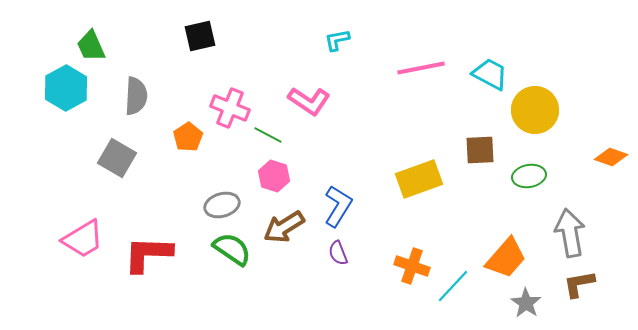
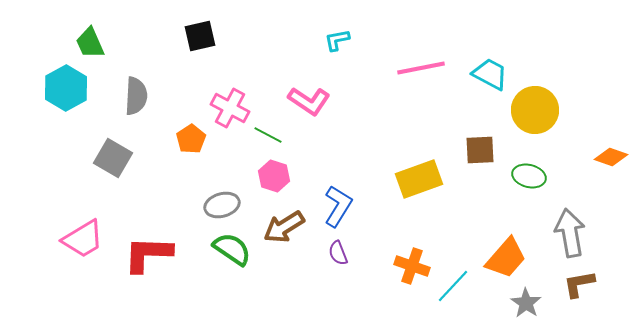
green trapezoid: moved 1 px left, 3 px up
pink cross: rotated 6 degrees clockwise
orange pentagon: moved 3 px right, 2 px down
gray square: moved 4 px left
green ellipse: rotated 24 degrees clockwise
